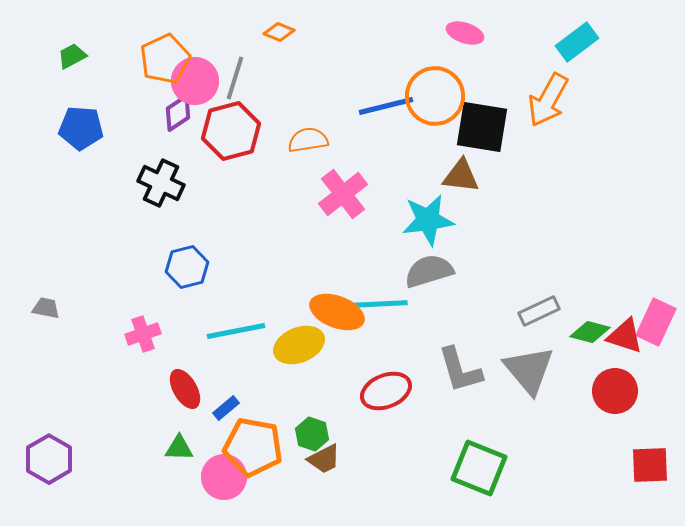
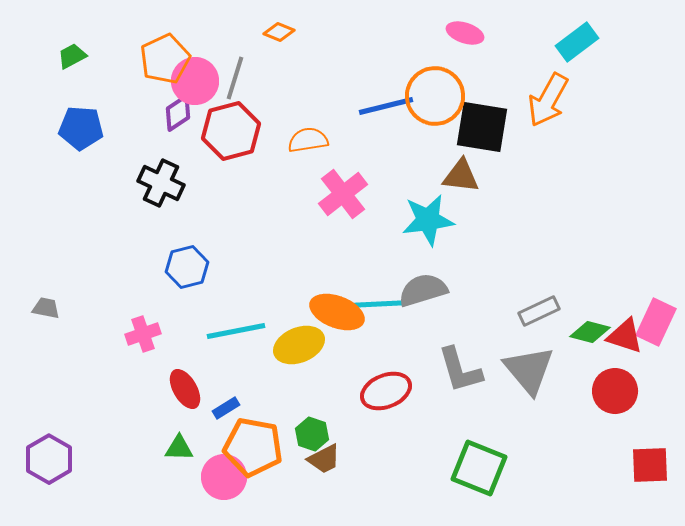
gray semicircle at (429, 271): moved 6 px left, 19 px down
blue rectangle at (226, 408): rotated 8 degrees clockwise
